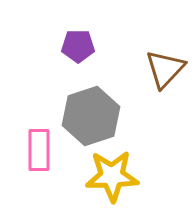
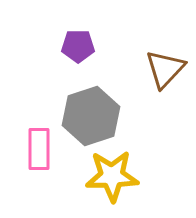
pink rectangle: moved 1 px up
